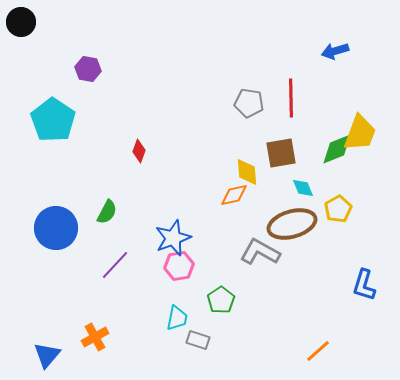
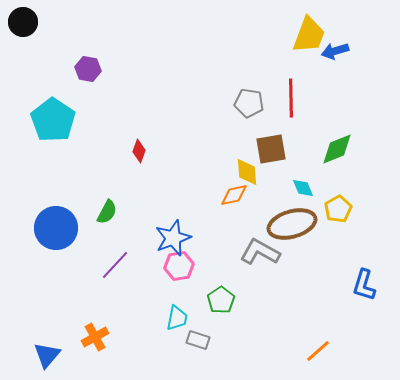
black circle: moved 2 px right
yellow trapezoid: moved 51 px left, 98 px up
brown square: moved 10 px left, 4 px up
